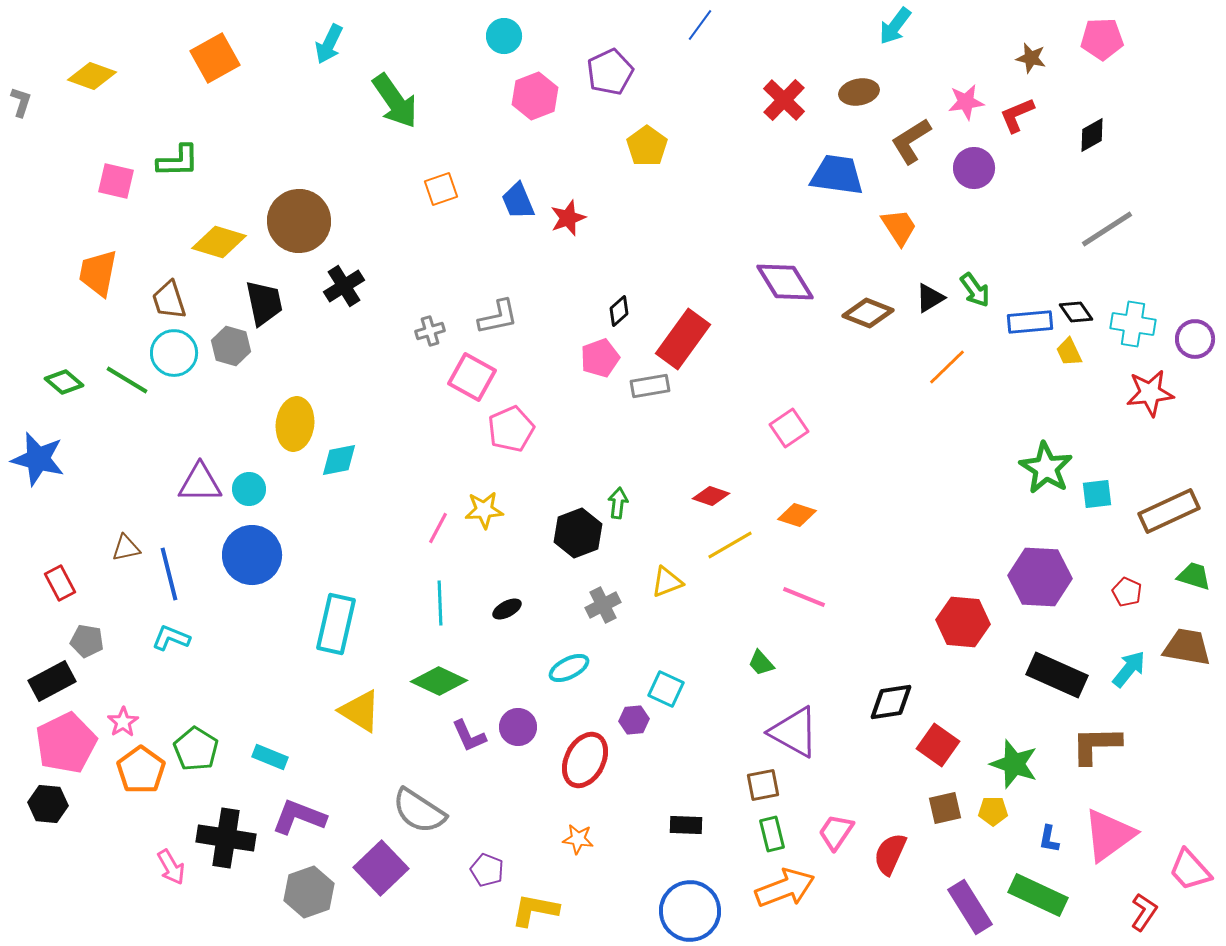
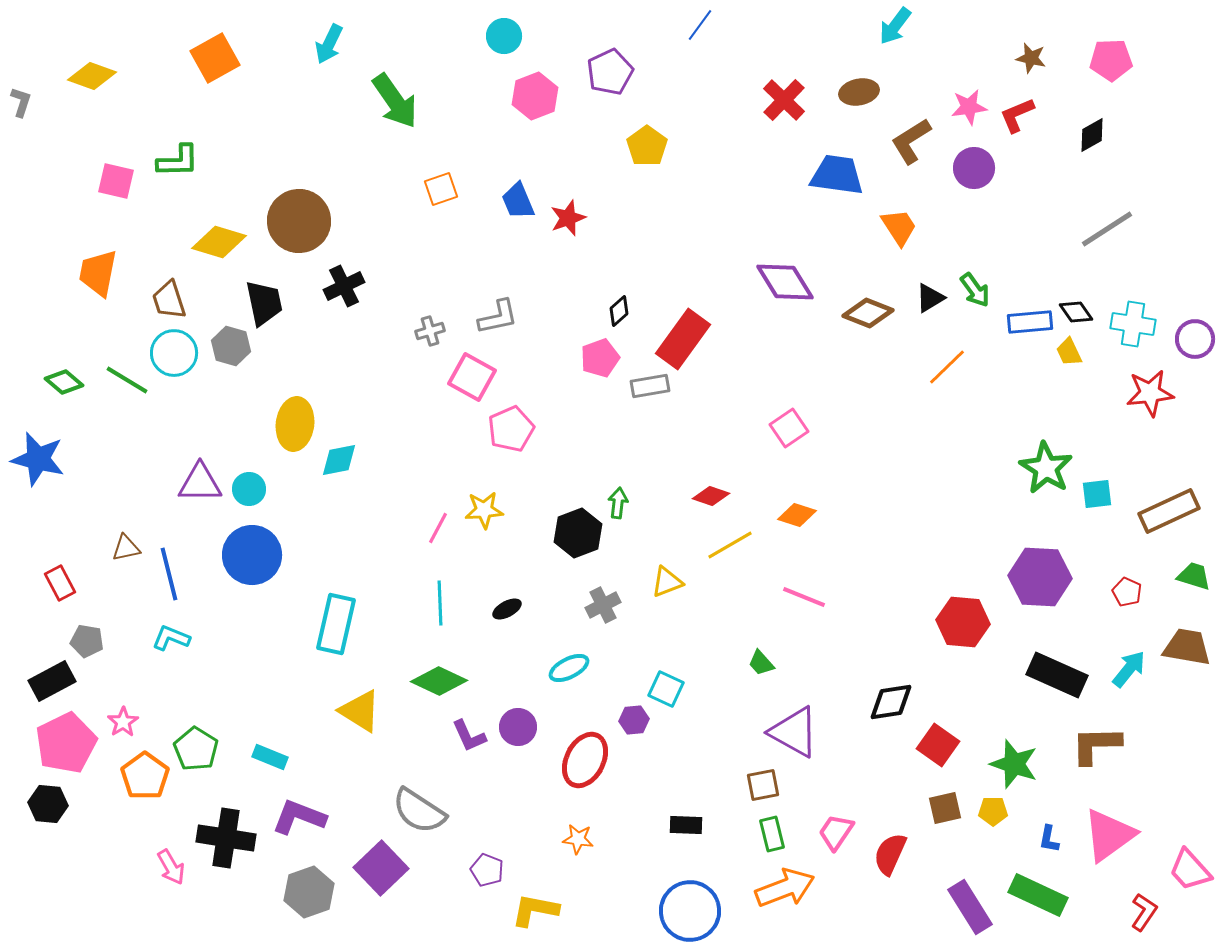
pink pentagon at (1102, 39): moved 9 px right, 21 px down
pink star at (966, 102): moved 3 px right, 5 px down
black cross at (344, 286): rotated 6 degrees clockwise
orange pentagon at (141, 770): moved 4 px right, 6 px down
